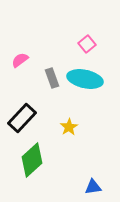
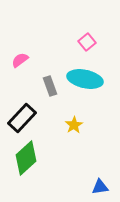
pink square: moved 2 px up
gray rectangle: moved 2 px left, 8 px down
yellow star: moved 5 px right, 2 px up
green diamond: moved 6 px left, 2 px up
blue triangle: moved 7 px right
